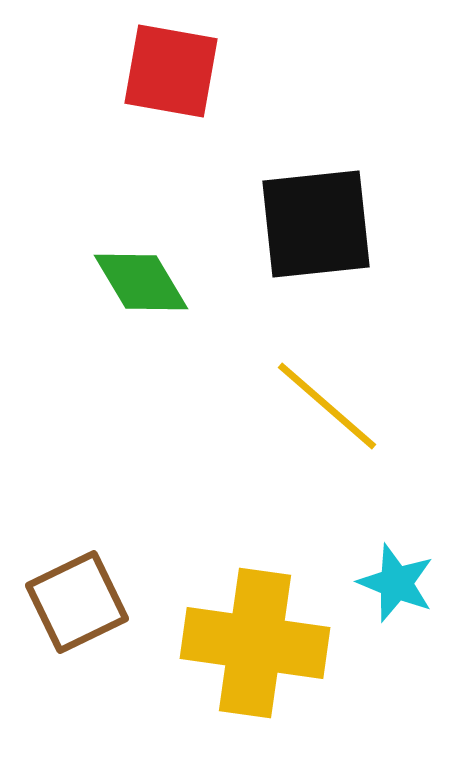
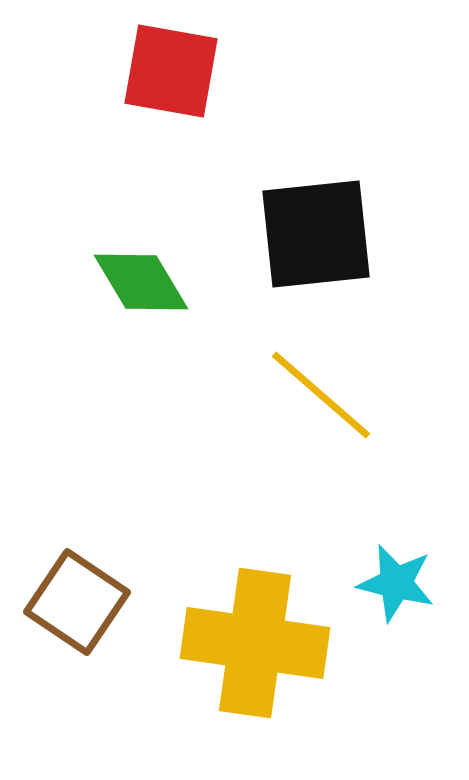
black square: moved 10 px down
yellow line: moved 6 px left, 11 px up
cyan star: rotated 8 degrees counterclockwise
brown square: rotated 30 degrees counterclockwise
